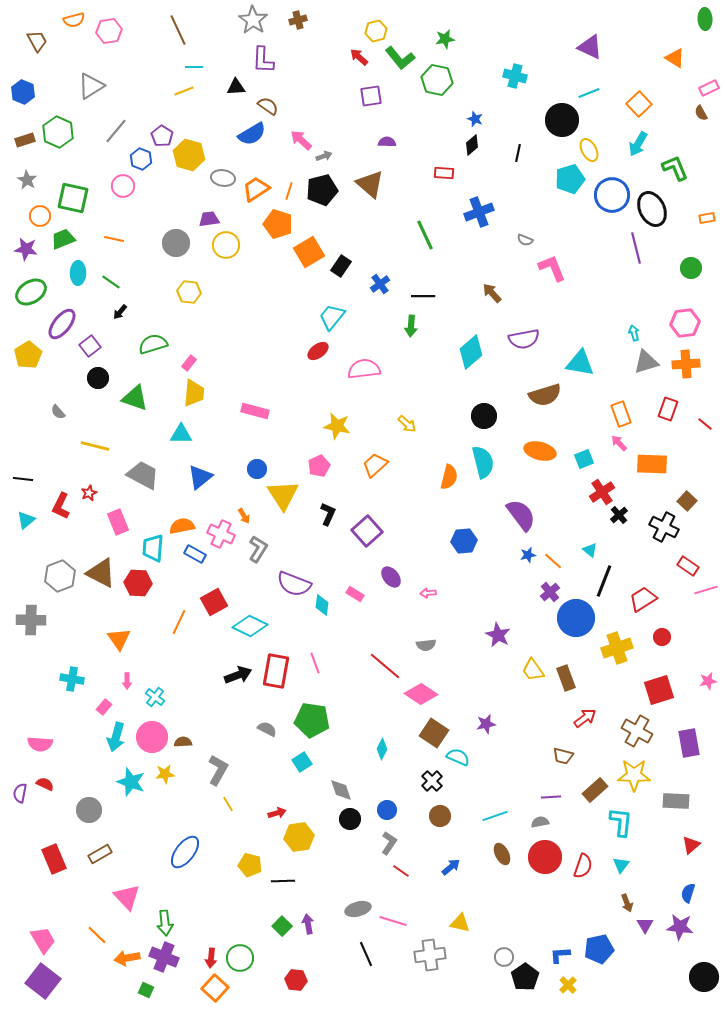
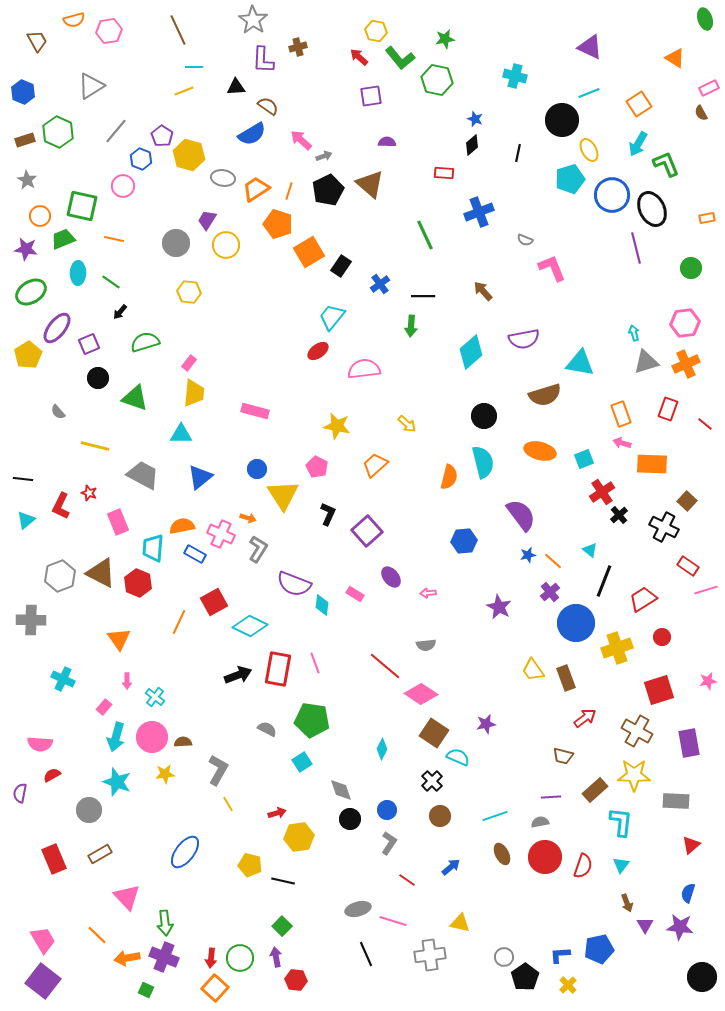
green ellipse at (705, 19): rotated 15 degrees counterclockwise
brown cross at (298, 20): moved 27 px down
yellow hexagon at (376, 31): rotated 25 degrees clockwise
orange square at (639, 104): rotated 10 degrees clockwise
green L-shape at (675, 168): moved 9 px left, 4 px up
black pentagon at (322, 190): moved 6 px right; rotated 12 degrees counterclockwise
green square at (73, 198): moved 9 px right, 8 px down
purple trapezoid at (209, 219): moved 2 px left, 1 px down; rotated 50 degrees counterclockwise
brown arrow at (492, 293): moved 9 px left, 2 px up
purple ellipse at (62, 324): moved 5 px left, 4 px down
green semicircle at (153, 344): moved 8 px left, 2 px up
purple square at (90, 346): moved 1 px left, 2 px up; rotated 15 degrees clockwise
orange cross at (686, 364): rotated 20 degrees counterclockwise
pink arrow at (619, 443): moved 3 px right; rotated 30 degrees counterclockwise
pink pentagon at (319, 466): moved 2 px left, 1 px down; rotated 20 degrees counterclockwise
red star at (89, 493): rotated 28 degrees counterclockwise
orange arrow at (244, 516): moved 4 px right, 2 px down; rotated 42 degrees counterclockwise
red hexagon at (138, 583): rotated 20 degrees clockwise
blue circle at (576, 618): moved 5 px down
purple star at (498, 635): moved 1 px right, 28 px up
red rectangle at (276, 671): moved 2 px right, 2 px up
cyan cross at (72, 679): moved 9 px left; rotated 15 degrees clockwise
cyan star at (131, 782): moved 14 px left
red semicircle at (45, 784): moved 7 px right, 9 px up; rotated 54 degrees counterclockwise
red line at (401, 871): moved 6 px right, 9 px down
black line at (283, 881): rotated 15 degrees clockwise
purple arrow at (308, 924): moved 32 px left, 33 px down
black circle at (704, 977): moved 2 px left
